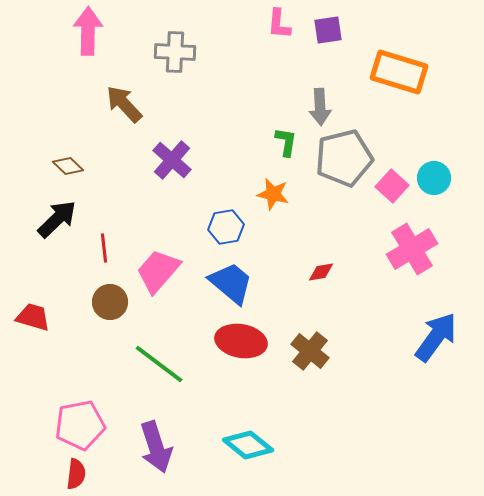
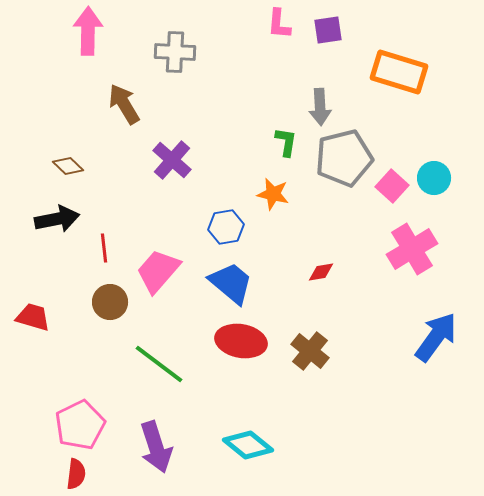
brown arrow: rotated 12 degrees clockwise
black arrow: rotated 33 degrees clockwise
pink pentagon: rotated 15 degrees counterclockwise
